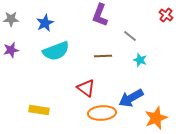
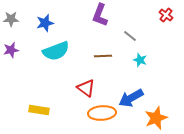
blue star: rotated 12 degrees clockwise
